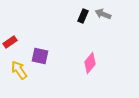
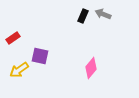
red rectangle: moved 3 px right, 4 px up
pink diamond: moved 1 px right, 5 px down
yellow arrow: rotated 90 degrees counterclockwise
